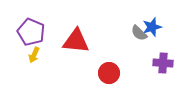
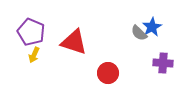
blue star: rotated 12 degrees counterclockwise
red triangle: moved 2 px left, 1 px down; rotated 12 degrees clockwise
red circle: moved 1 px left
